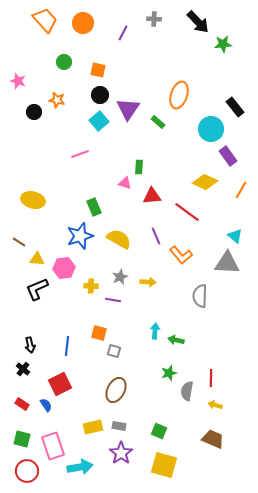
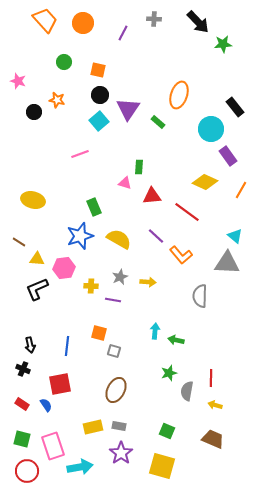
purple line at (156, 236): rotated 24 degrees counterclockwise
black cross at (23, 369): rotated 16 degrees counterclockwise
red square at (60, 384): rotated 15 degrees clockwise
green square at (159, 431): moved 8 px right
yellow square at (164, 465): moved 2 px left, 1 px down
